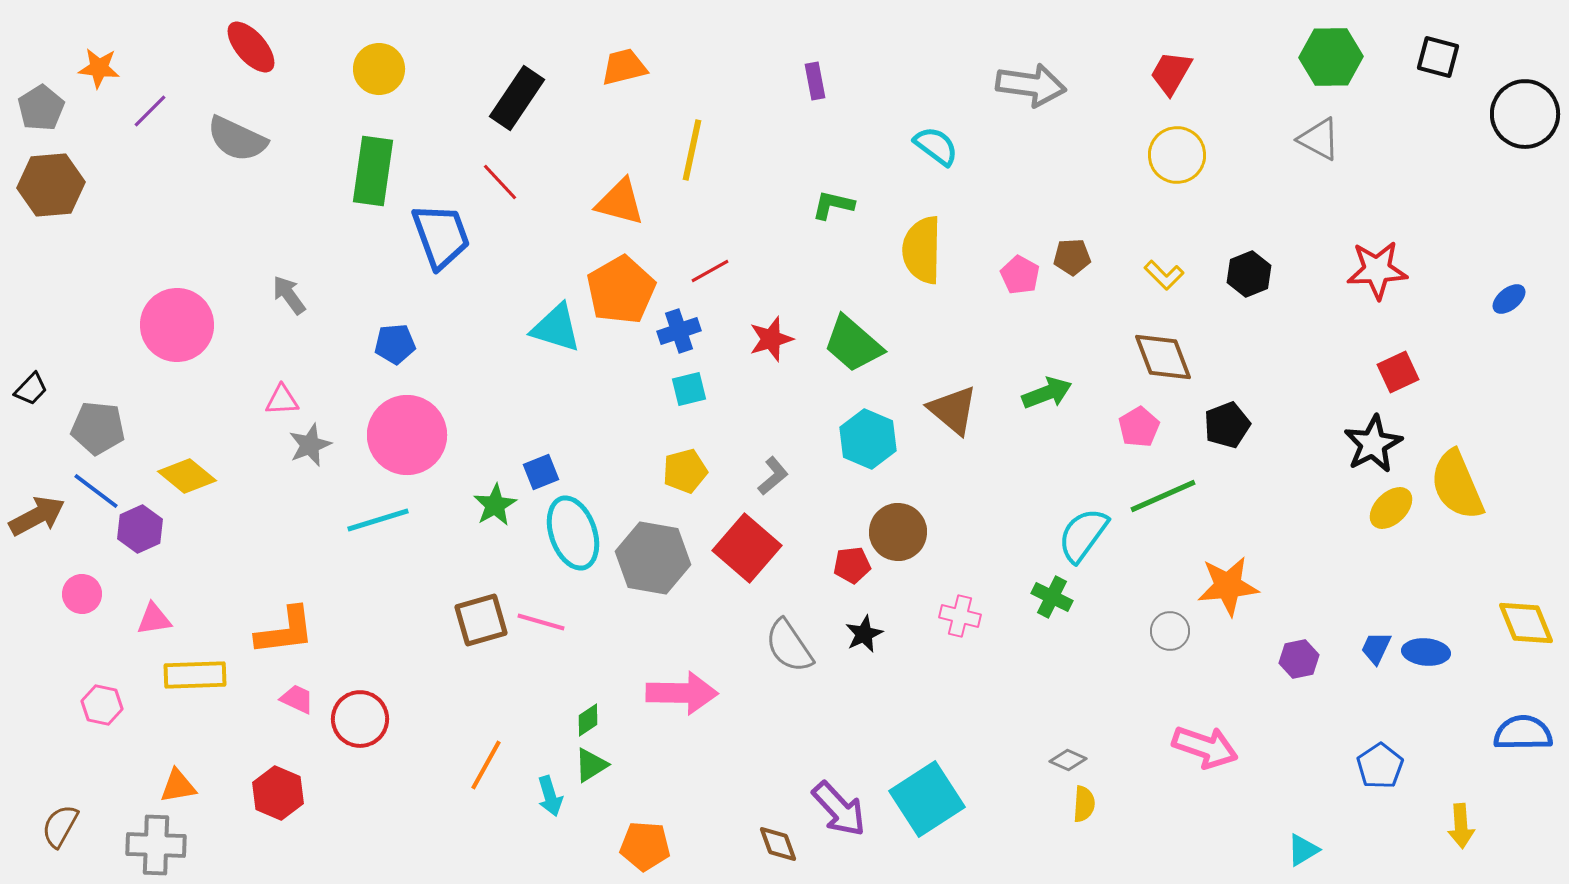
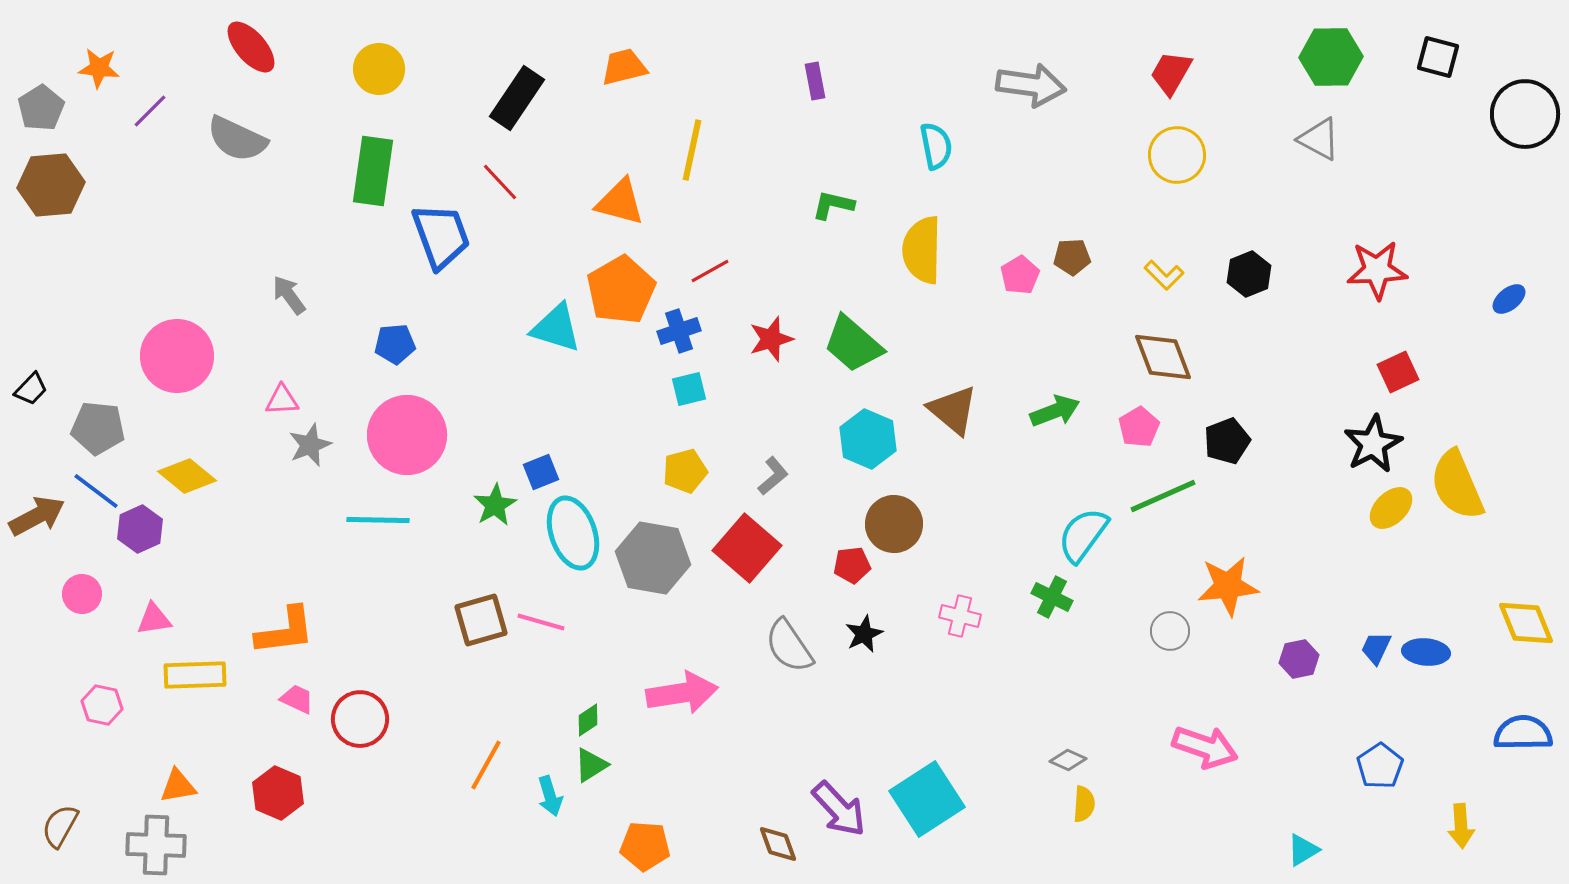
cyan semicircle at (936, 146): rotated 42 degrees clockwise
pink pentagon at (1020, 275): rotated 12 degrees clockwise
pink circle at (177, 325): moved 31 px down
green arrow at (1047, 393): moved 8 px right, 18 px down
black pentagon at (1227, 425): moved 16 px down
cyan line at (378, 520): rotated 18 degrees clockwise
brown circle at (898, 532): moved 4 px left, 8 px up
pink arrow at (682, 693): rotated 10 degrees counterclockwise
